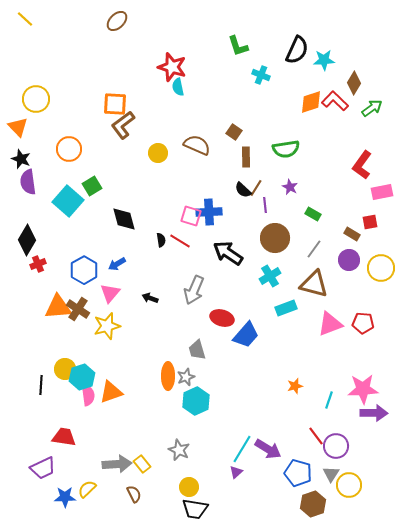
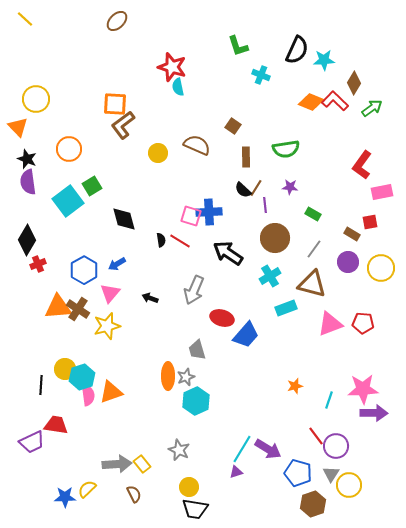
orange diamond at (311, 102): rotated 40 degrees clockwise
brown square at (234, 132): moved 1 px left, 6 px up
black star at (21, 159): moved 6 px right
purple star at (290, 187): rotated 21 degrees counterclockwise
cyan square at (68, 201): rotated 12 degrees clockwise
purple circle at (349, 260): moved 1 px left, 2 px down
brown triangle at (314, 284): moved 2 px left
red trapezoid at (64, 437): moved 8 px left, 12 px up
purple trapezoid at (43, 468): moved 11 px left, 26 px up
purple triangle at (236, 472): rotated 24 degrees clockwise
